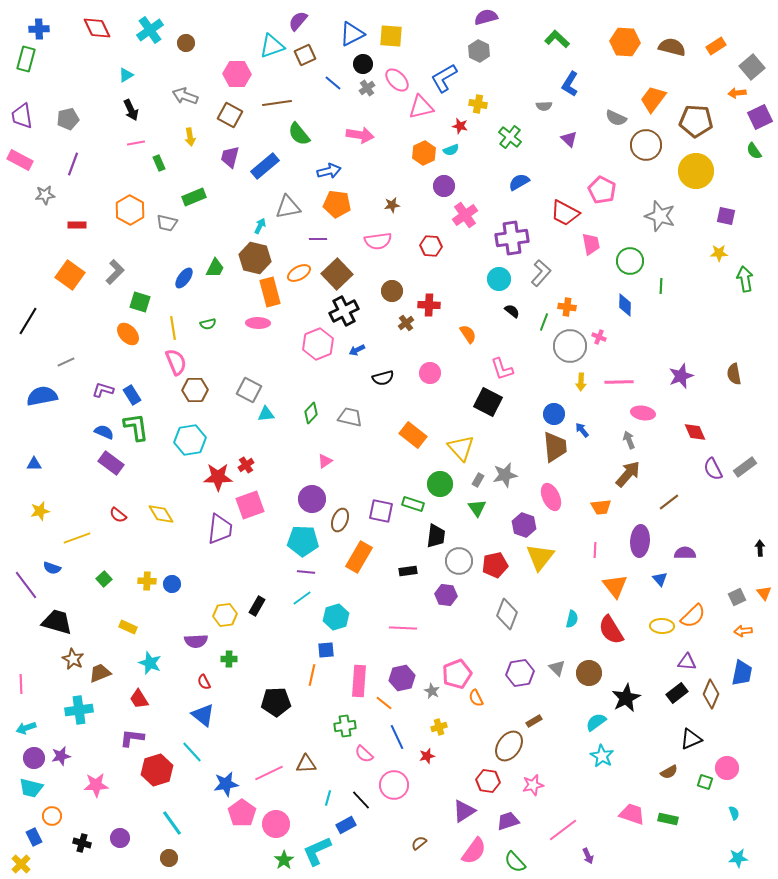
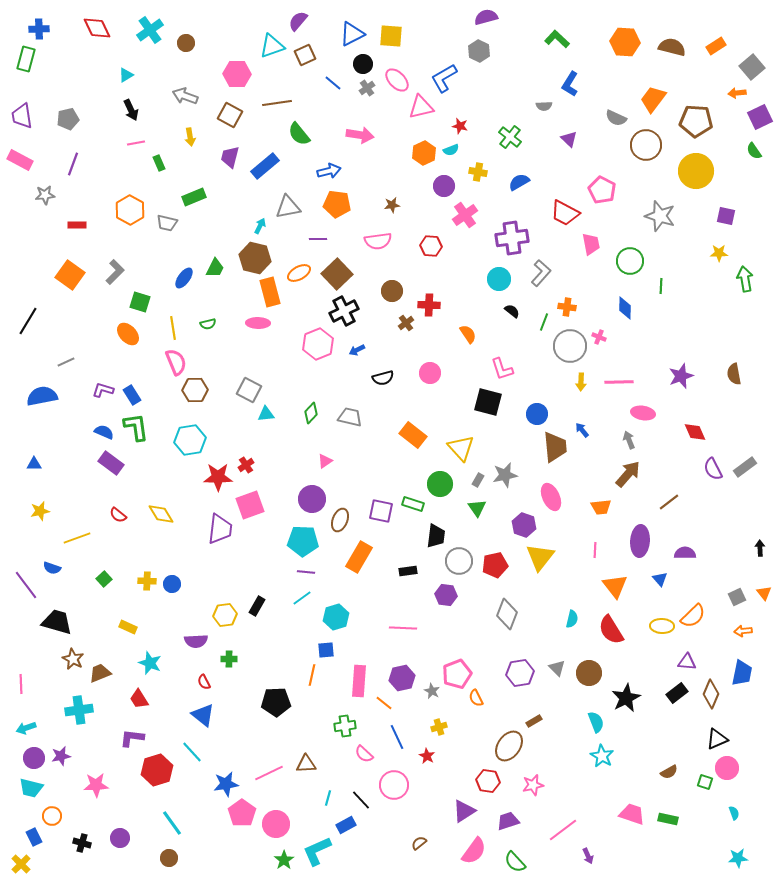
yellow cross at (478, 104): moved 68 px down
blue diamond at (625, 305): moved 3 px down
black square at (488, 402): rotated 12 degrees counterclockwise
blue circle at (554, 414): moved 17 px left
cyan semicircle at (596, 722): rotated 105 degrees clockwise
black triangle at (691, 739): moved 26 px right
red star at (427, 756): rotated 28 degrees counterclockwise
